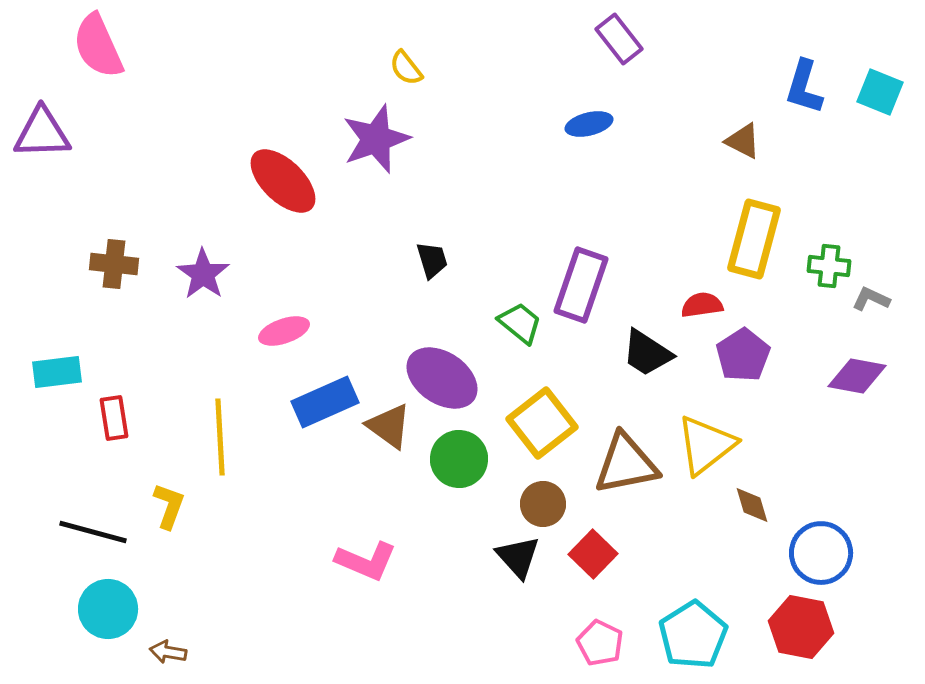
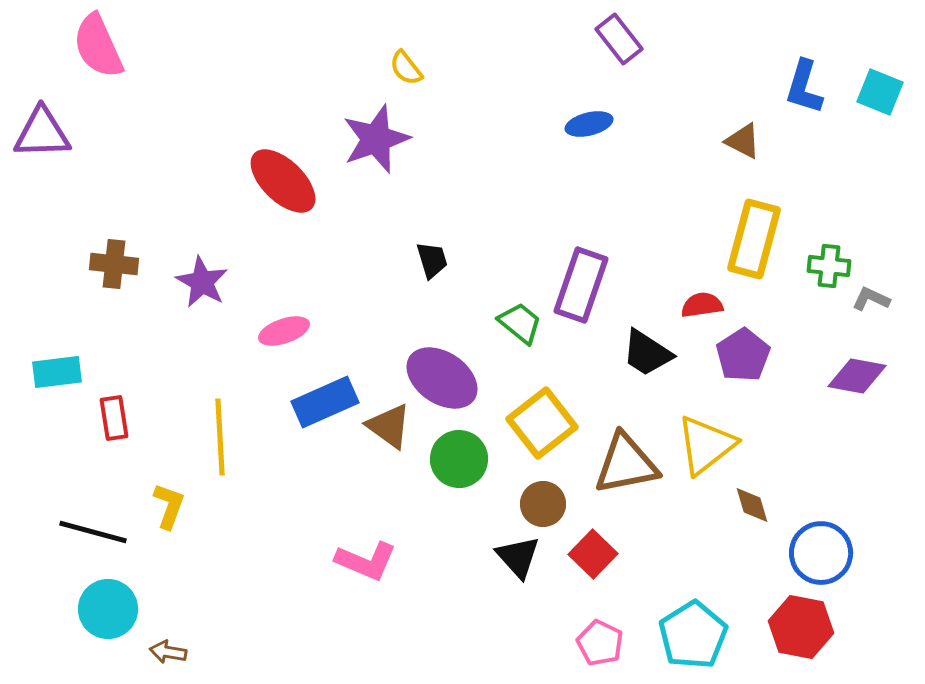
purple star at (203, 274): moved 1 px left, 8 px down; rotated 6 degrees counterclockwise
